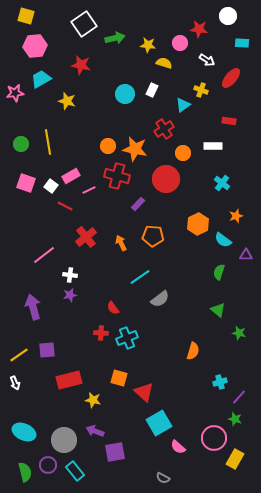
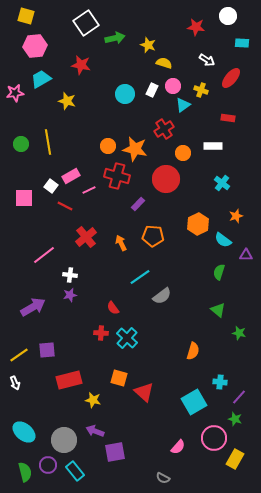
white square at (84, 24): moved 2 px right, 1 px up
red star at (199, 29): moved 3 px left, 2 px up
pink circle at (180, 43): moved 7 px left, 43 px down
yellow star at (148, 45): rotated 14 degrees clockwise
red rectangle at (229, 121): moved 1 px left, 3 px up
pink square at (26, 183): moved 2 px left, 15 px down; rotated 18 degrees counterclockwise
gray semicircle at (160, 299): moved 2 px right, 3 px up
purple arrow at (33, 307): rotated 75 degrees clockwise
cyan cross at (127, 338): rotated 25 degrees counterclockwise
cyan cross at (220, 382): rotated 24 degrees clockwise
cyan square at (159, 423): moved 35 px right, 21 px up
cyan ellipse at (24, 432): rotated 15 degrees clockwise
pink semicircle at (178, 447): rotated 91 degrees counterclockwise
